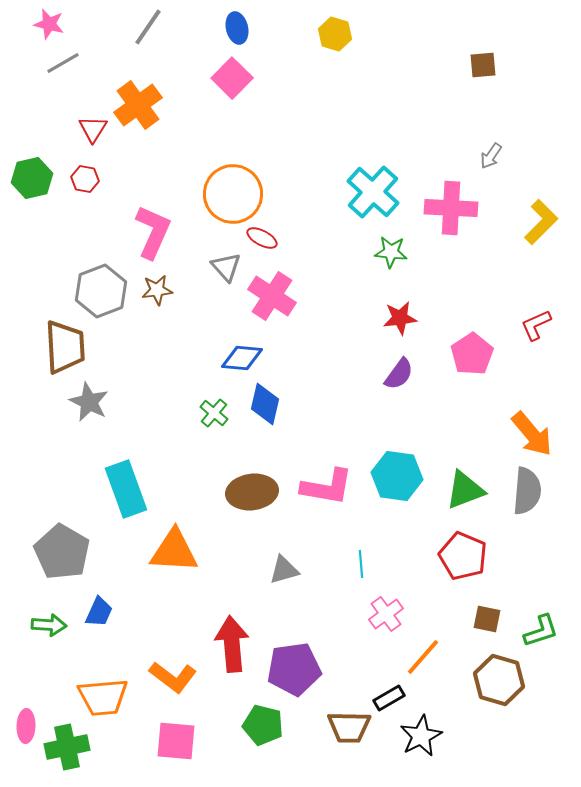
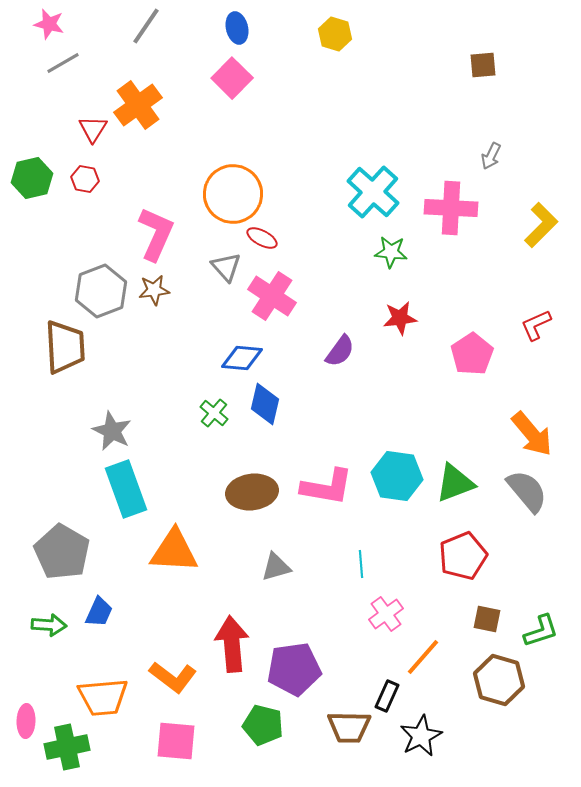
gray line at (148, 27): moved 2 px left, 1 px up
gray arrow at (491, 156): rotated 8 degrees counterclockwise
yellow L-shape at (541, 222): moved 3 px down
pink L-shape at (153, 232): moved 3 px right, 2 px down
brown star at (157, 290): moved 3 px left
purple semicircle at (399, 374): moved 59 px left, 23 px up
gray star at (89, 402): moved 23 px right, 29 px down
green triangle at (465, 490): moved 10 px left, 7 px up
gray semicircle at (527, 491): rotated 45 degrees counterclockwise
red pentagon at (463, 556): rotated 27 degrees clockwise
gray triangle at (284, 570): moved 8 px left, 3 px up
black rectangle at (389, 698): moved 2 px left, 2 px up; rotated 36 degrees counterclockwise
pink ellipse at (26, 726): moved 5 px up
